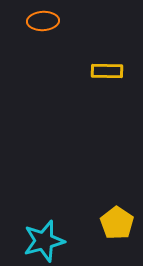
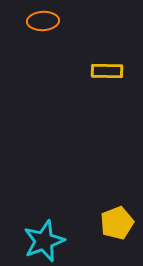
yellow pentagon: rotated 16 degrees clockwise
cyan star: rotated 6 degrees counterclockwise
